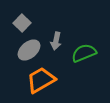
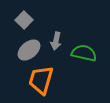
gray square: moved 2 px right, 3 px up
green semicircle: rotated 35 degrees clockwise
orange trapezoid: rotated 44 degrees counterclockwise
